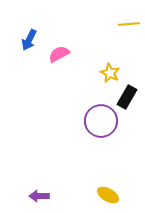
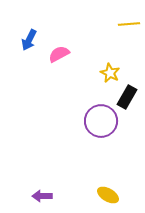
purple arrow: moved 3 px right
